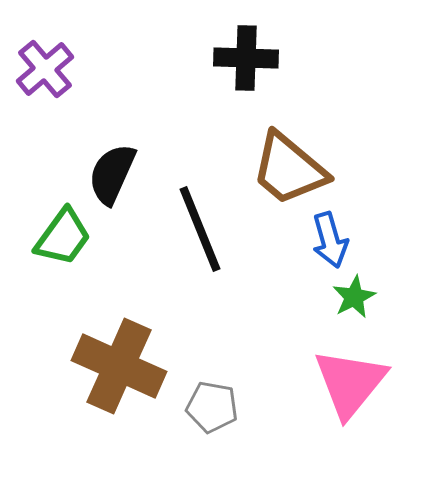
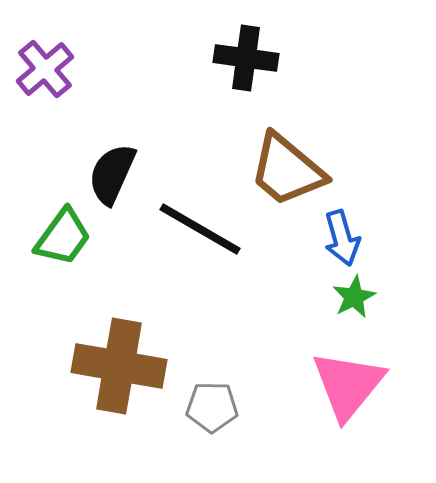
black cross: rotated 6 degrees clockwise
brown trapezoid: moved 2 px left, 1 px down
black line: rotated 38 degrees counterclockwise
blue arrow: moved 12 px right, 2 px up
brown cross: rotated 14 degrees counterclockwise
pink triangle: moved 2 px left, 2 px down
gray pentagon: rotated 9 degrees counterclockwise
